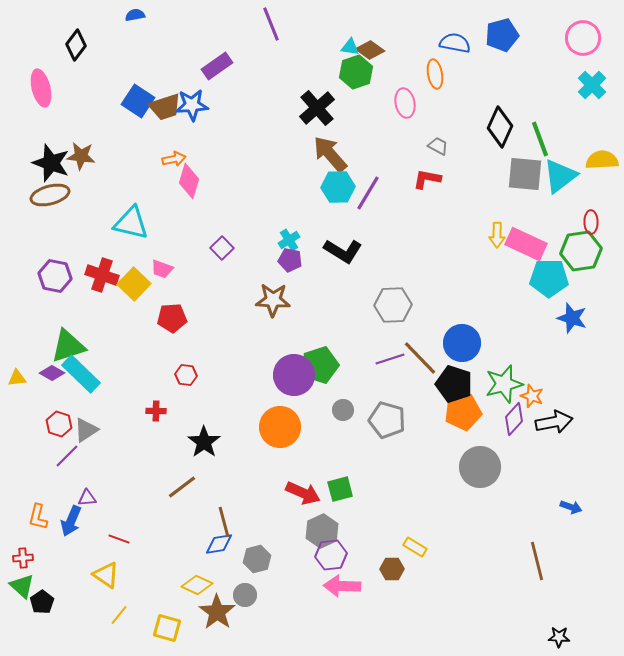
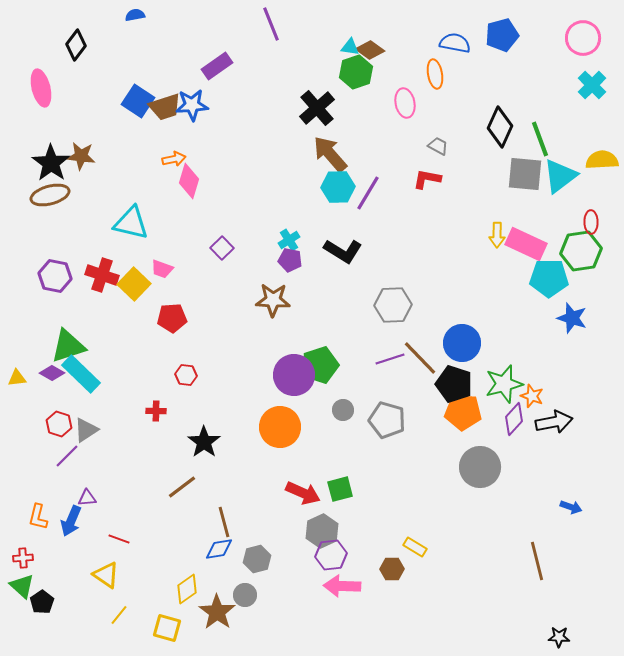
black star at (51, 163): rotated 15 degrees clockwise
orange pentagon at (463, 412): rotated 15 degrees clockwise
blue diamond at (219, 544): moved 5 px down
yellow diamond at (197, 585): moved 10 px left, 4 px down; rotated 60 degrees counterclockwise
